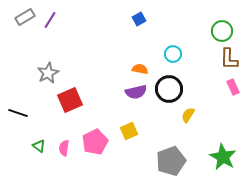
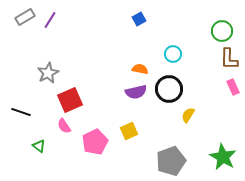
black line: moved 3 px right, 1 px up
pink semicircle: moved 22 px up; rotated 42 degrees counterclockwise
